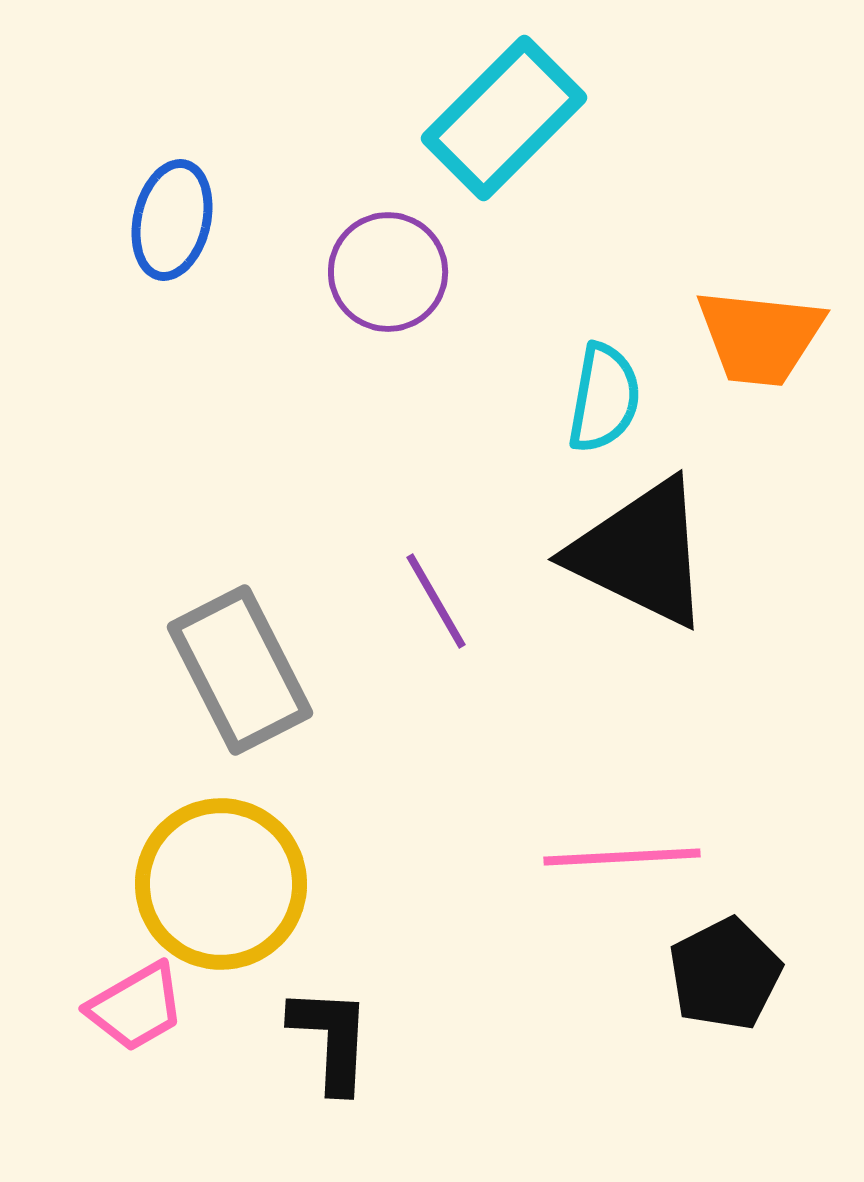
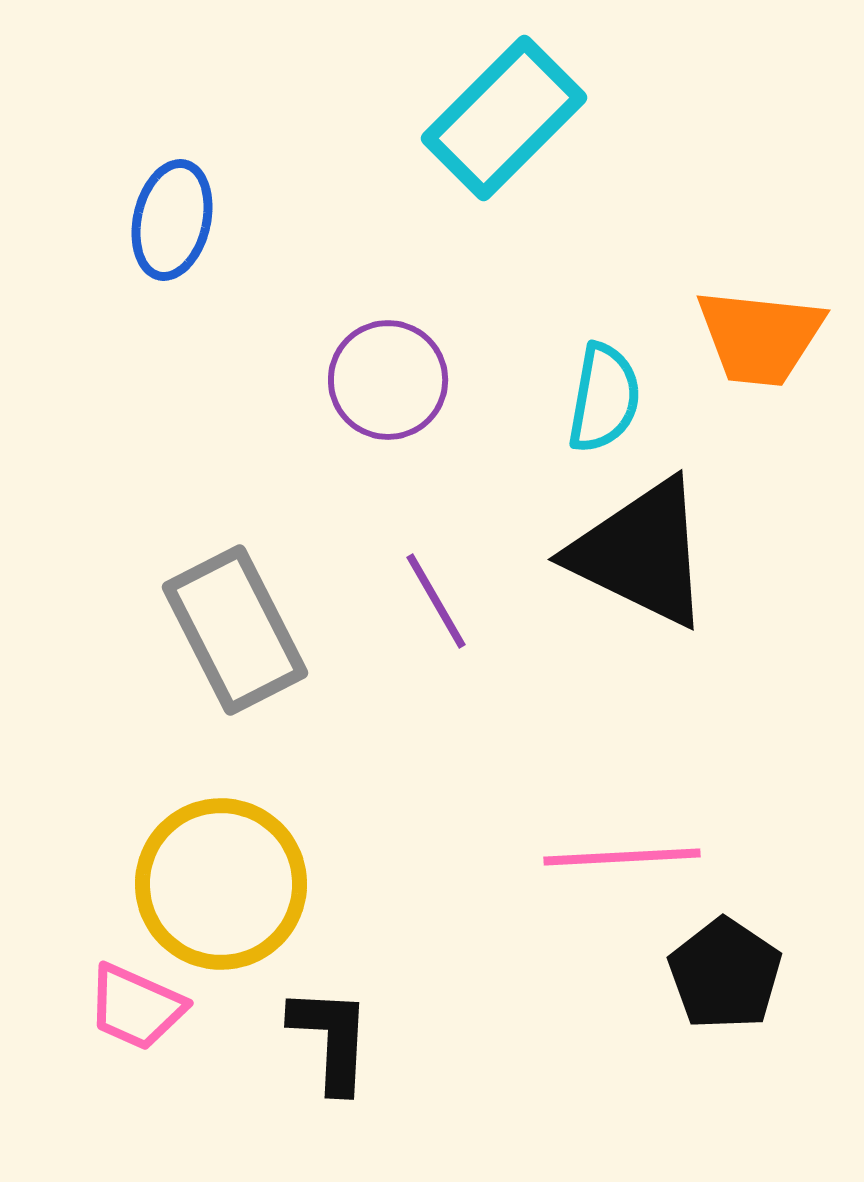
purple circle: moved 108 px down
gray rectangle: moved 5 px left, 40 px up
black pentagon: rotated 11 degrees counterclockwise
pink trapezoid: rotated 54 degrees clockwise
